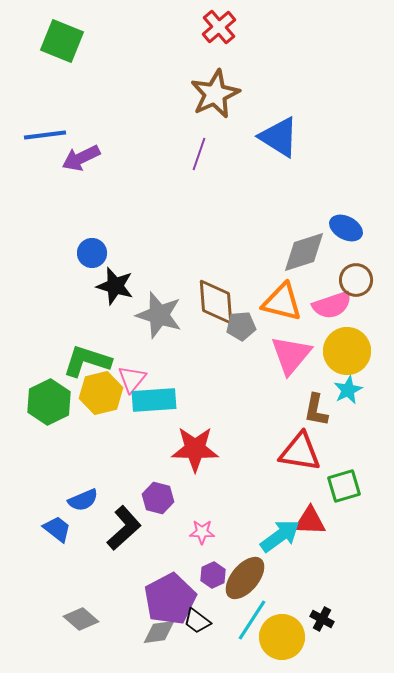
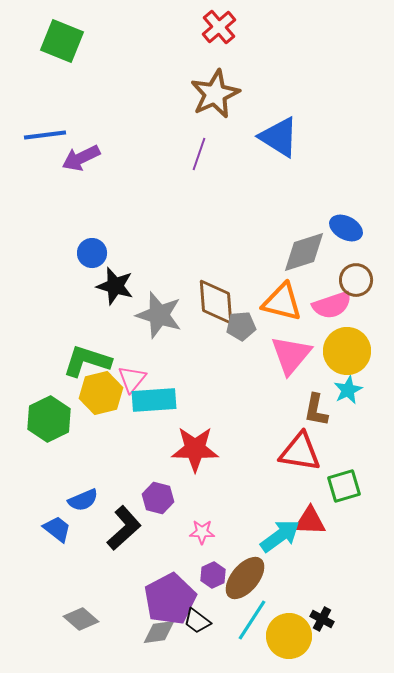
green hexagon at (49, 402): moved 17 px down
yellow circle at (282, 637): moved 7 px right, 1 px up
